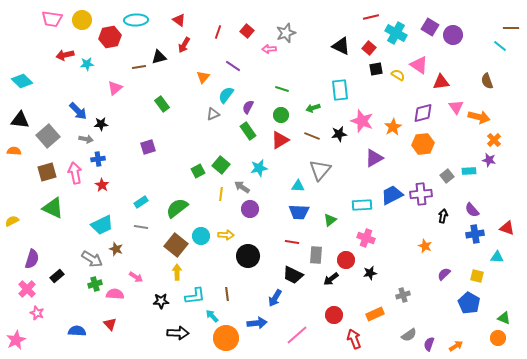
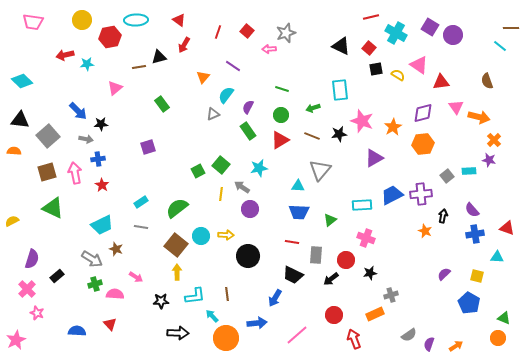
pink trapezoid at (52, 19): moved 19 px left, 3 px down
orange star at (425, 246): moved 15 px up
gray cross at (403, 295): moved 12 px left
